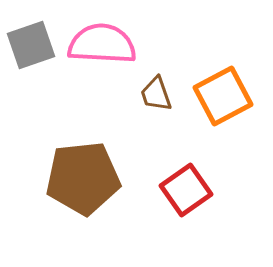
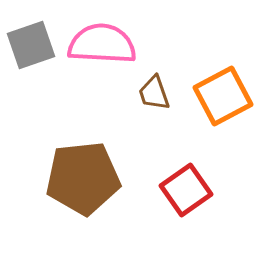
brown trapezoid: moved 2 px left, 1 px up
